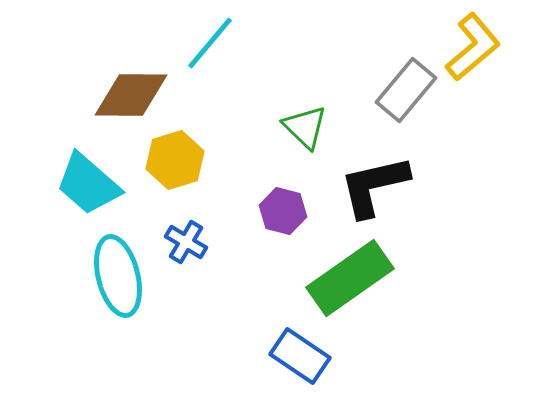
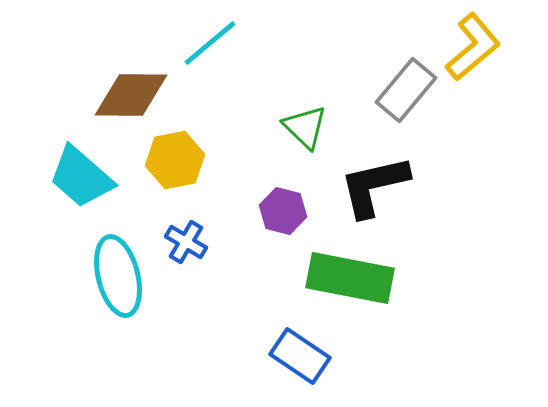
cyan line: rotated 10 degrees clockwise
yellow hexagon: rotated 6 degrees clockwise
cyan trapezoid: moved 7 px left, 7 px up
green rectangle: rotated 46 degrees clockwise
